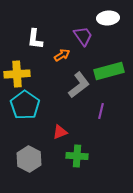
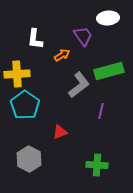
green cross: moved 20 px right, 9 px down
